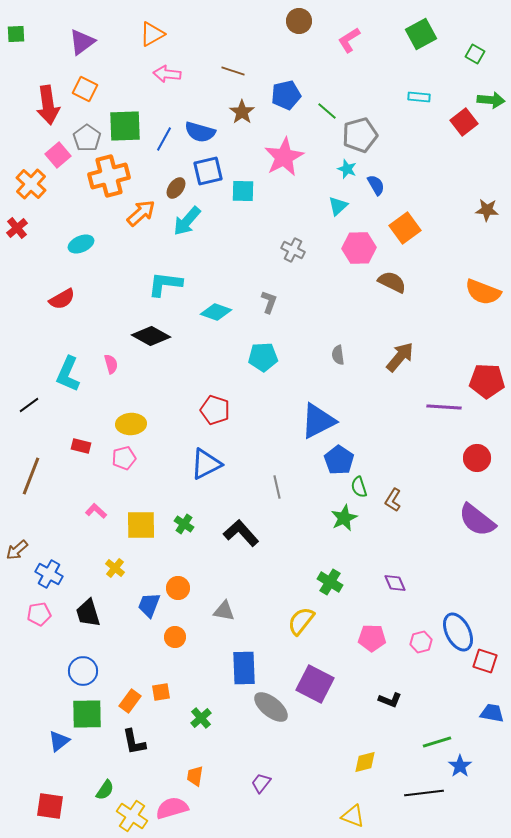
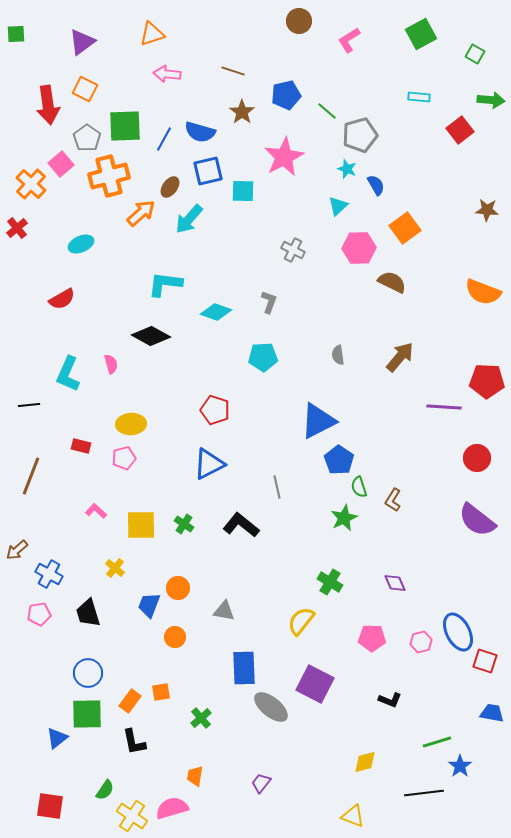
orange triangle at (152, 34): rotated 12 degrees clockwise
red square at (464, 122): moved 4 px left, 8 px down
pink square at (58, 155): moved 3 px right, 9 px down
brown ellipse at (176, 188): moved 6 px left, 1 px up
cyan arrow at (187, 221): moved 2 px right, 2 px up
black line at (29, 405): rotated 30 degrees clockwise
blue triangle at (206, 464): moved 3 px right
black L-shape at (241, 533): moved 8 px up; rotated 9 degrees counterclockwise
blue circle at (83, 671): moved 5 px right, 2 px down
blue triangle at (59, 741): moved 2 px left, 3 px up
